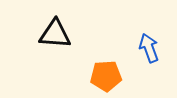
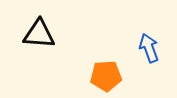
black triangle: moved 16 px left
